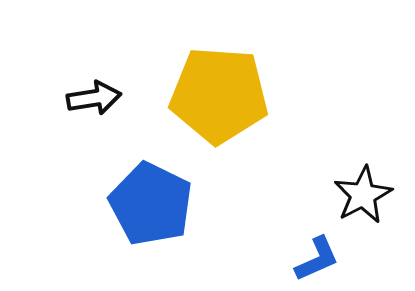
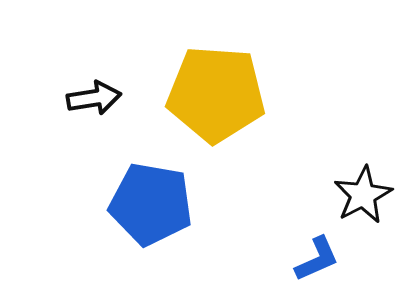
yellow pentagon: moved 3 px left, 1 px up
blue pentagon: rotated 16 degrees counterclockwise
